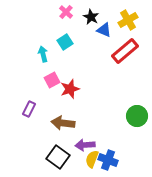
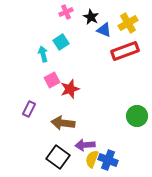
pink cross: rotated 24 degrees clockwise
yellow cross: moved 3 px down
cyan square: moved 4 px left
red rectangle: rotated 20 degrees clockwise
